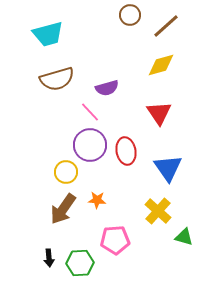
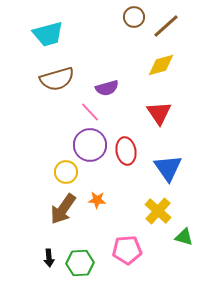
brown circle: moved 4 px right, 2 px down
pink pentagon: moved 12 px right, 10 px down
